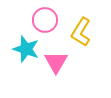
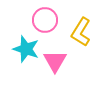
pink triangle: moved 1 px left, 1 px up
